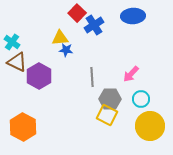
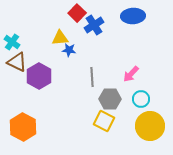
blue star: moved 3 px right
yellow square: moved 3 px left, 6 px down
